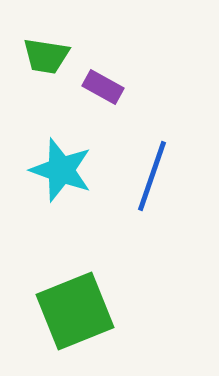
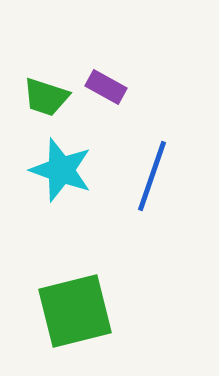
green trapezoid: moved 41 px down; rotated 9 degrees clockwise
purple rectangle: moved 3 px right
green square: rotated 8 degrees clockwise
